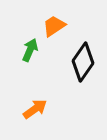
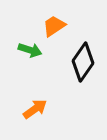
green arrow: rotated 85 degrees clockwise
